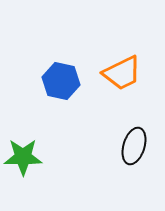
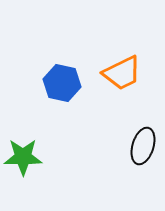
blue hexagon: moved 1 px right, 2 px down
black ellipse: moved 9 px right
